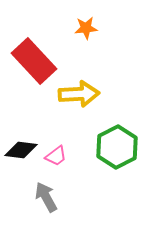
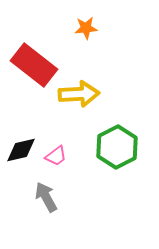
red rectangle: moved 4 px down; rotated 9 degrees counterclockwise
black diamond: rotated 20 degrees counterclockwise
